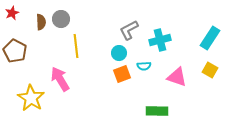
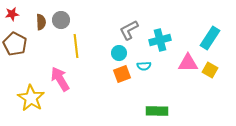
red star: moved 1 px down; rotated 16 degrees clockwise
gray circle: moved 1 px down
brown pentagon: moved 7 px up
pink triangle: moved 11 px right, 14 px up; rotated 20 degrees counterclockwise
